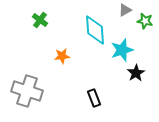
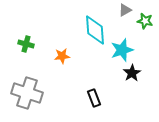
green cross: moved 14 px left, 24 px down; rotated 21 degrees counterclockwise
black star: moved 4 px left
gray cross: moved 2 px down
